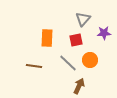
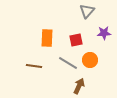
gray triangle: moved 4 px right, 8 px up
gray line: rotated 12 degrees counterclockwise
